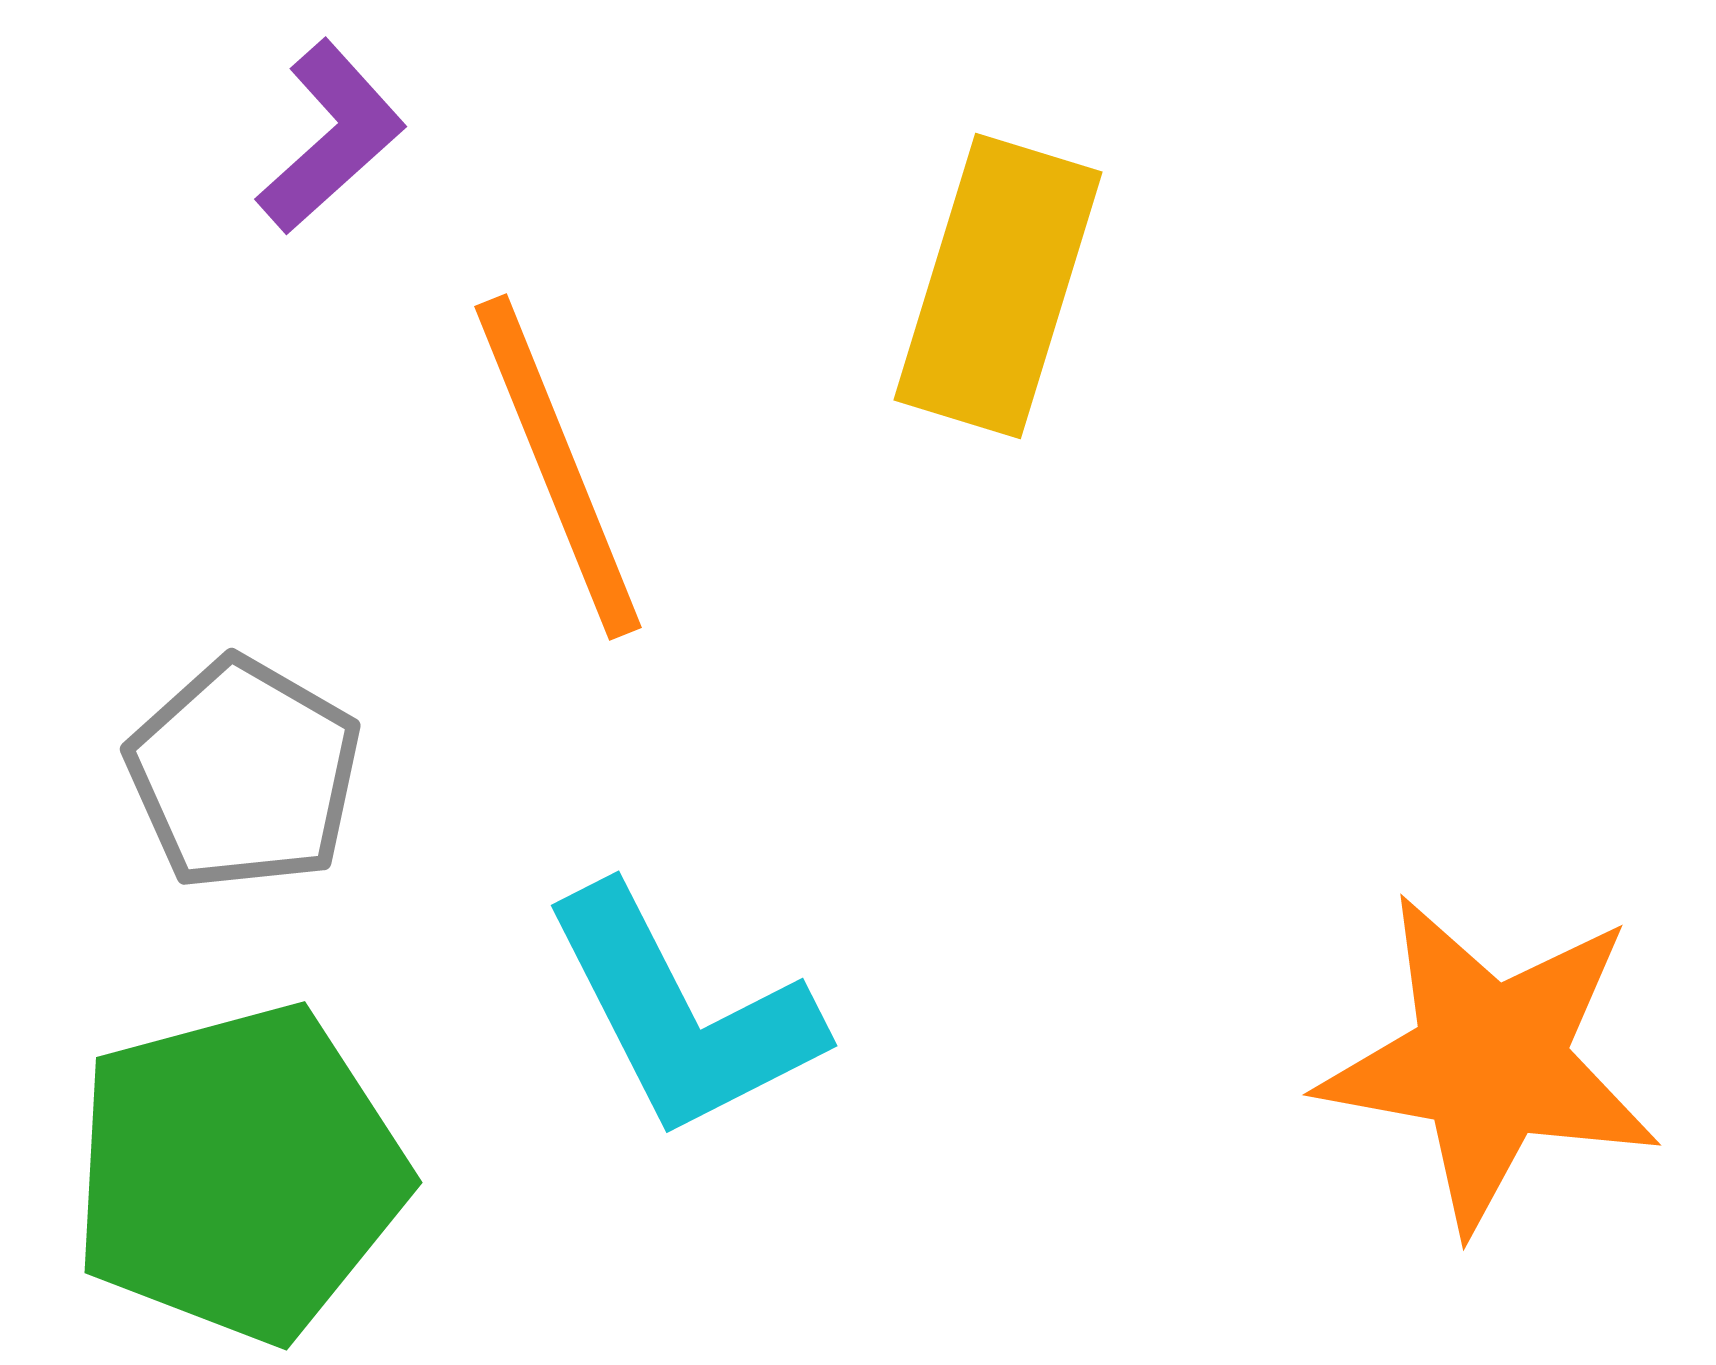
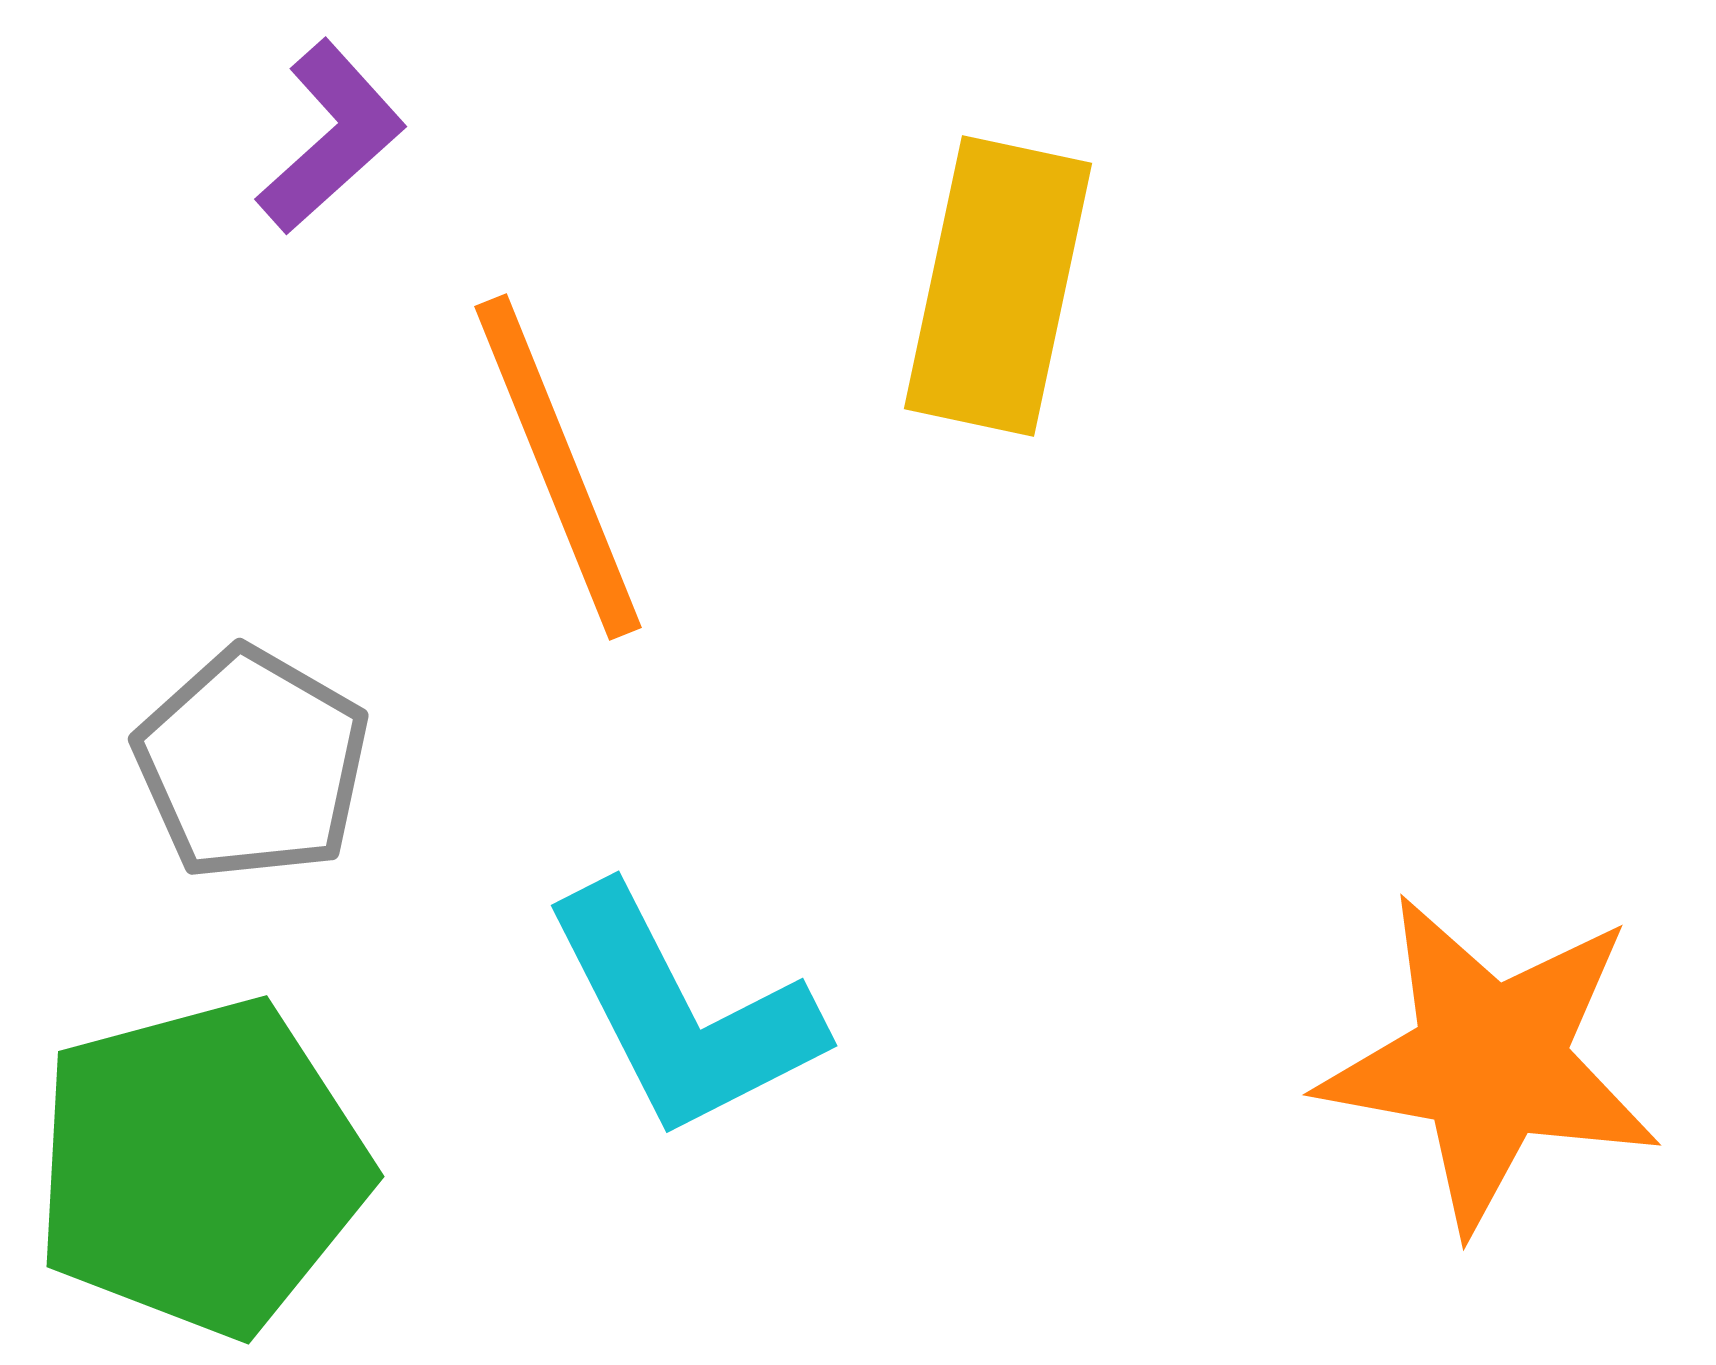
yellow rectangle: rotated 5 degrees counterclockwise
gray pentagon: moved 8 px right, 10 px up
green pentagon: moved 38 px left, 6 px up
